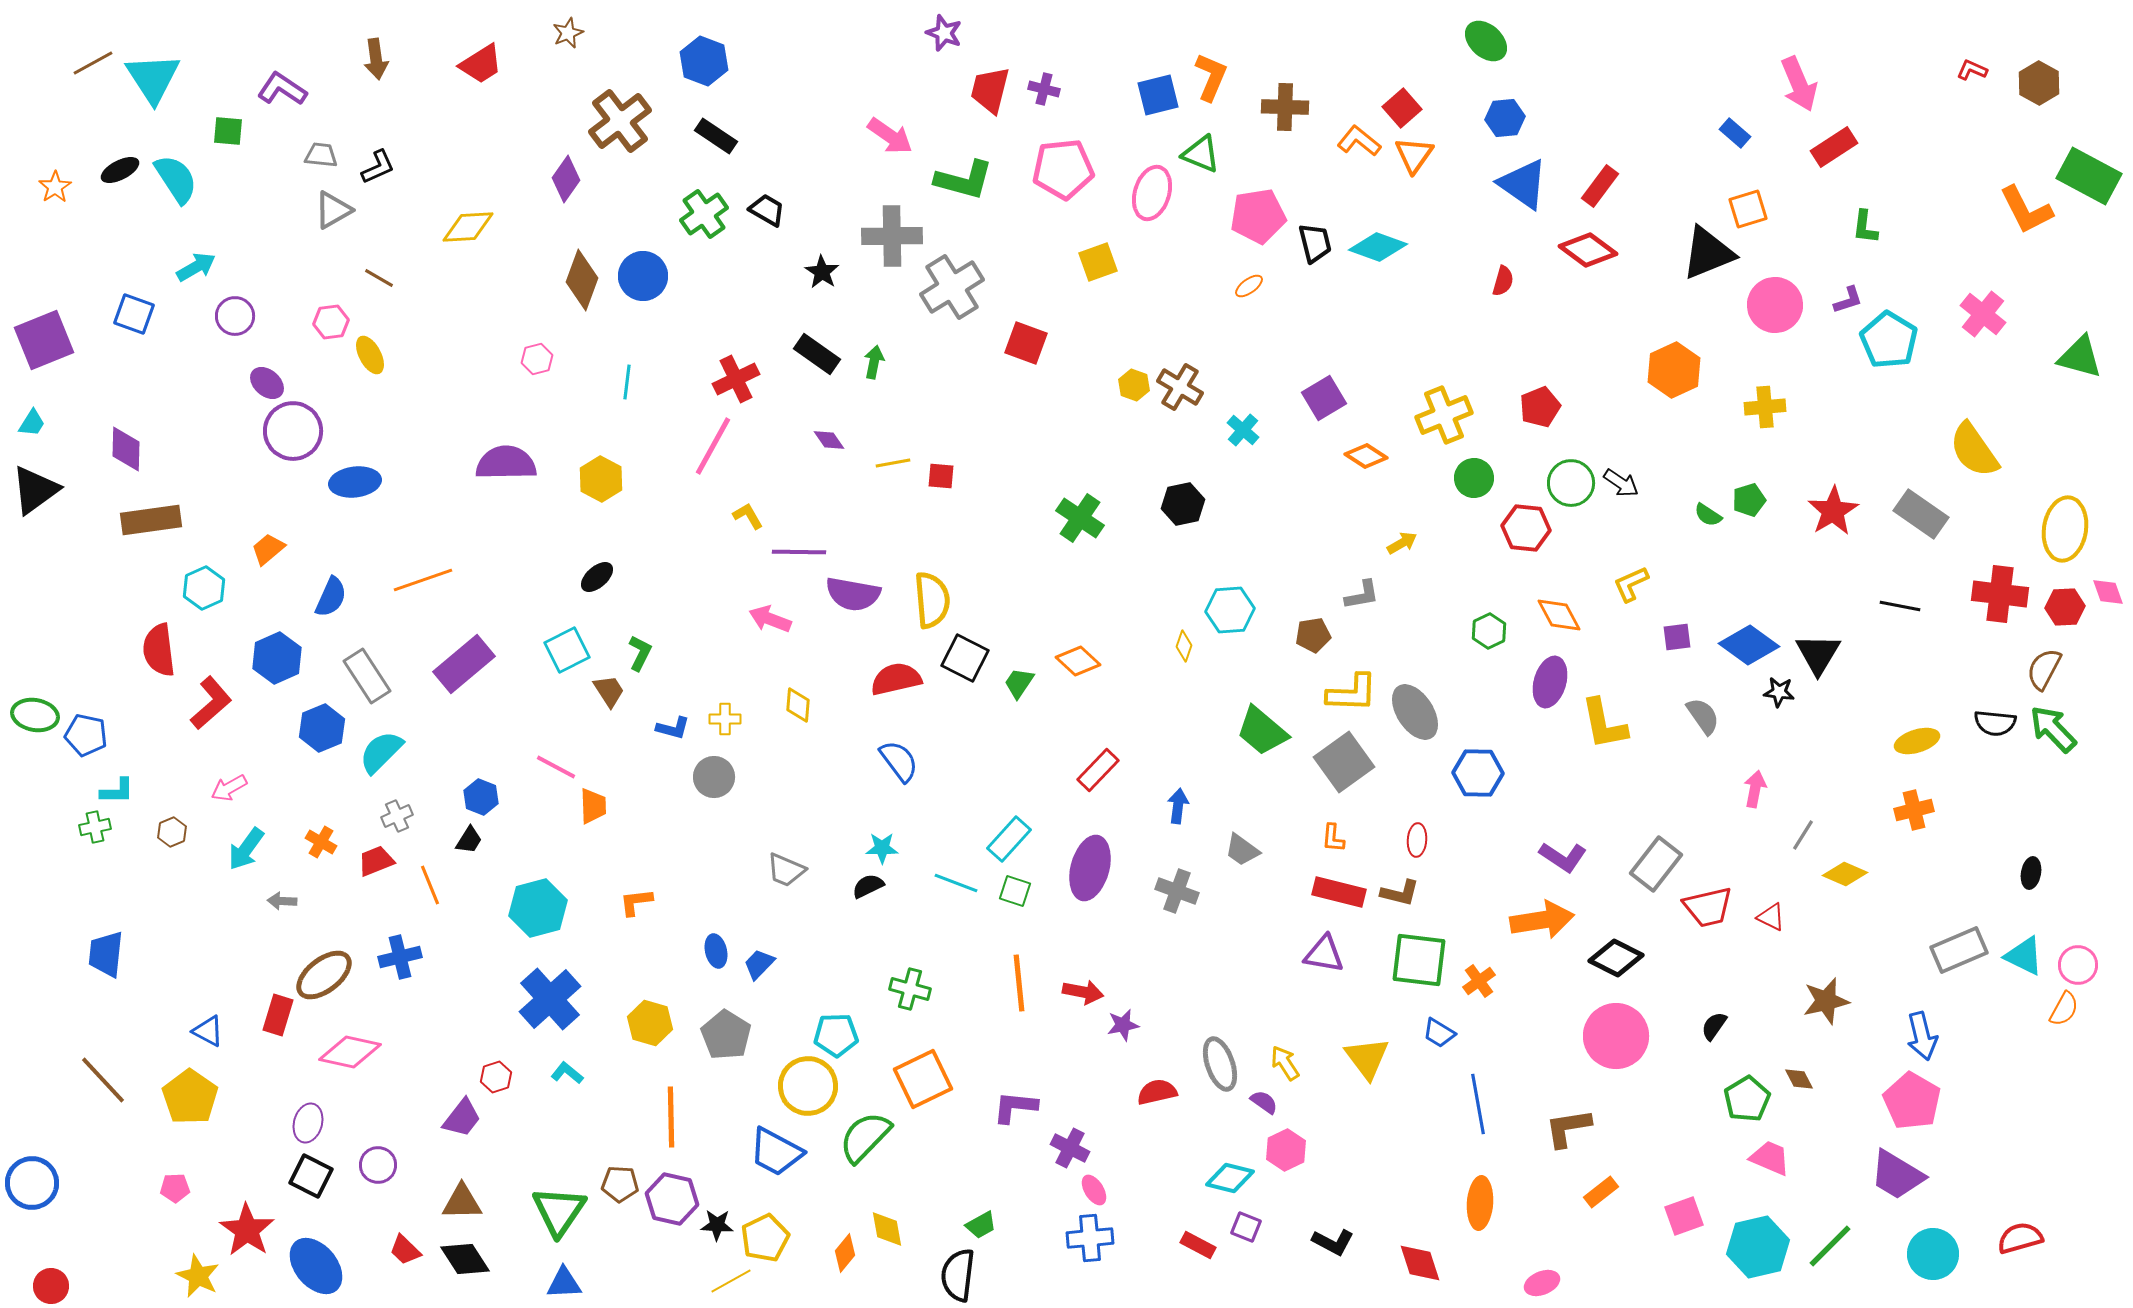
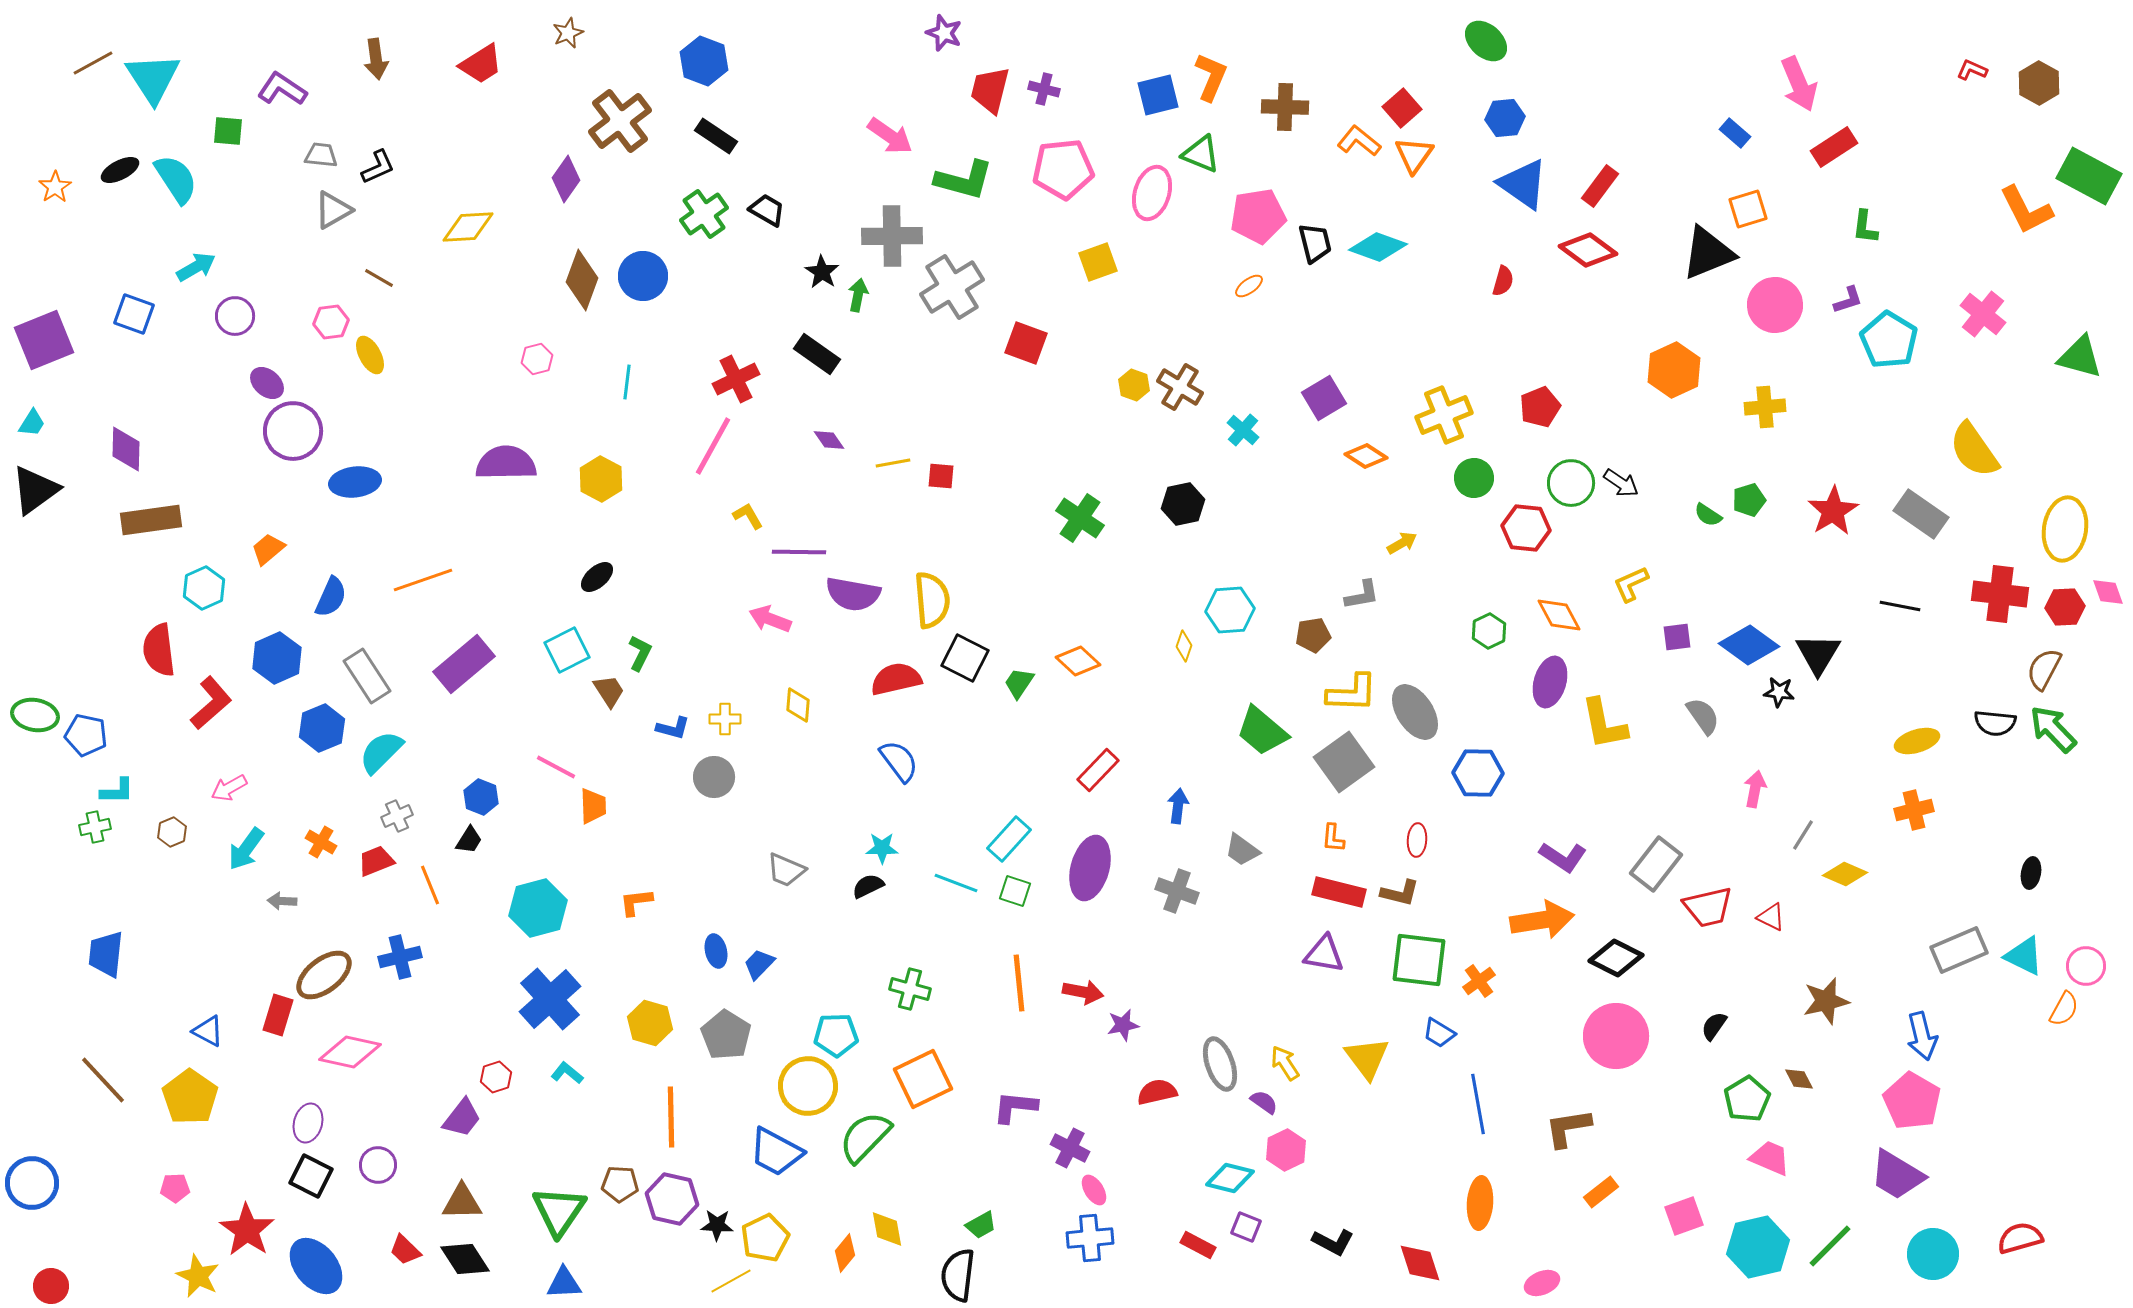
green arrow at (874, 362): moved 16 px left, 67 px up
pink circle at (2078, 965): moved 8 px right, 1 px down
